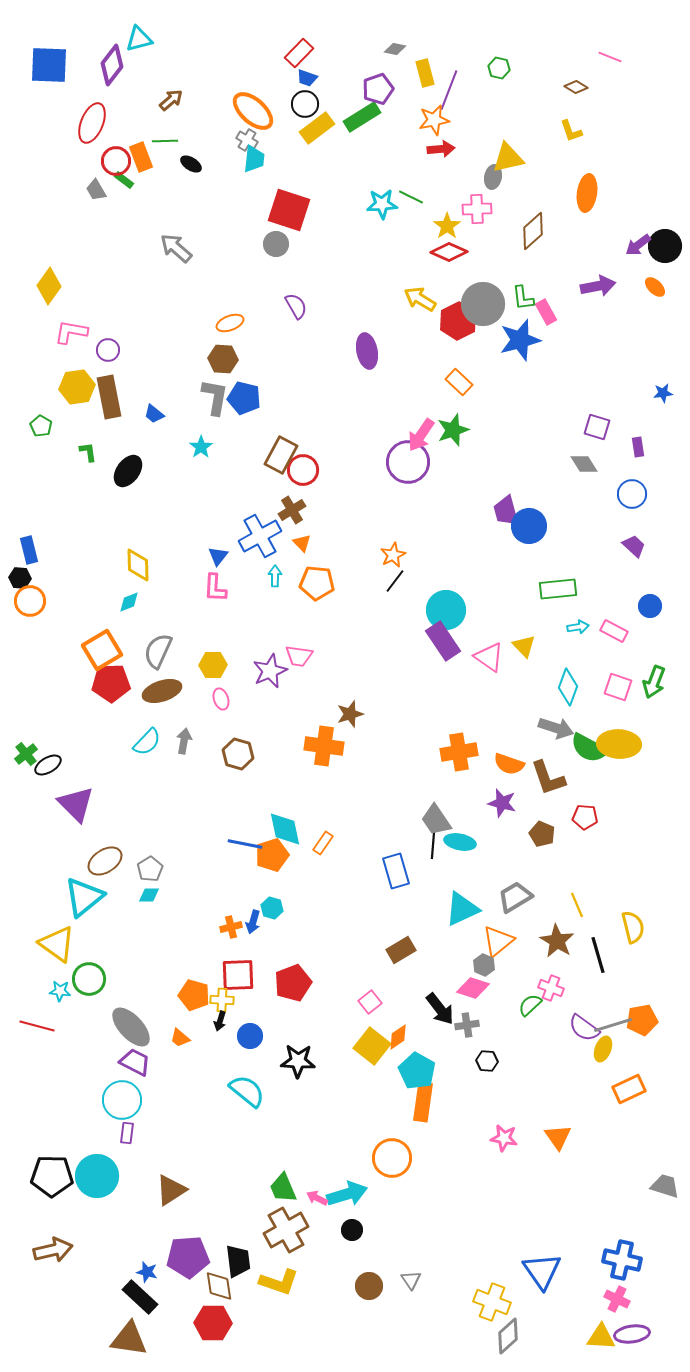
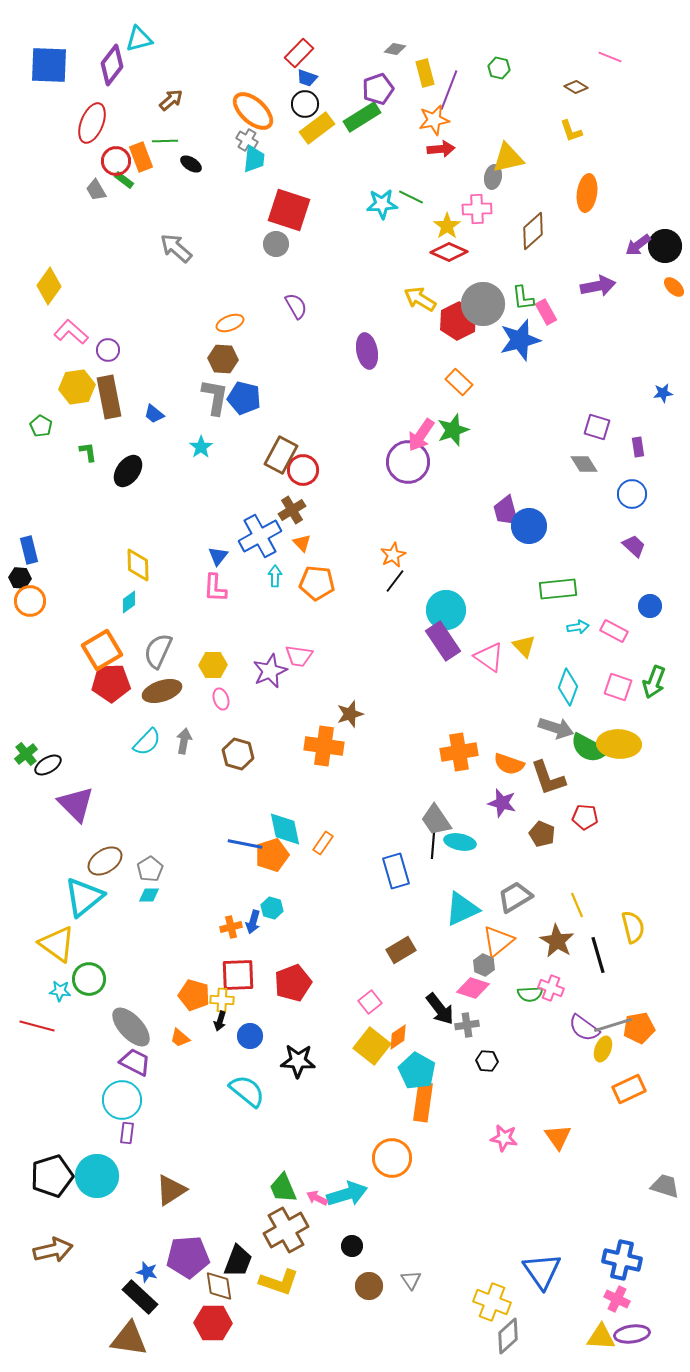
orange ellipse at (655, 287): moved 19 px right
pink L-shape at (71, 332): rotated 32 degrees clockwise
cyan diamond at (129, 602): rotated 15 degrees counterclockwise
green semicircle at (530, 1005): moved 11 px up; rotated 140 degrees counterclockwise
orange pentagon at (642, 1020): moved 3 px left, 8 px down
black pentagon at (52, 1176): rotated 18 degrees counterclockwise
black circle at (352, 1230): moved 16 px down
black trapezoid at (238, 1261): rotated 28 degrees clockwise
